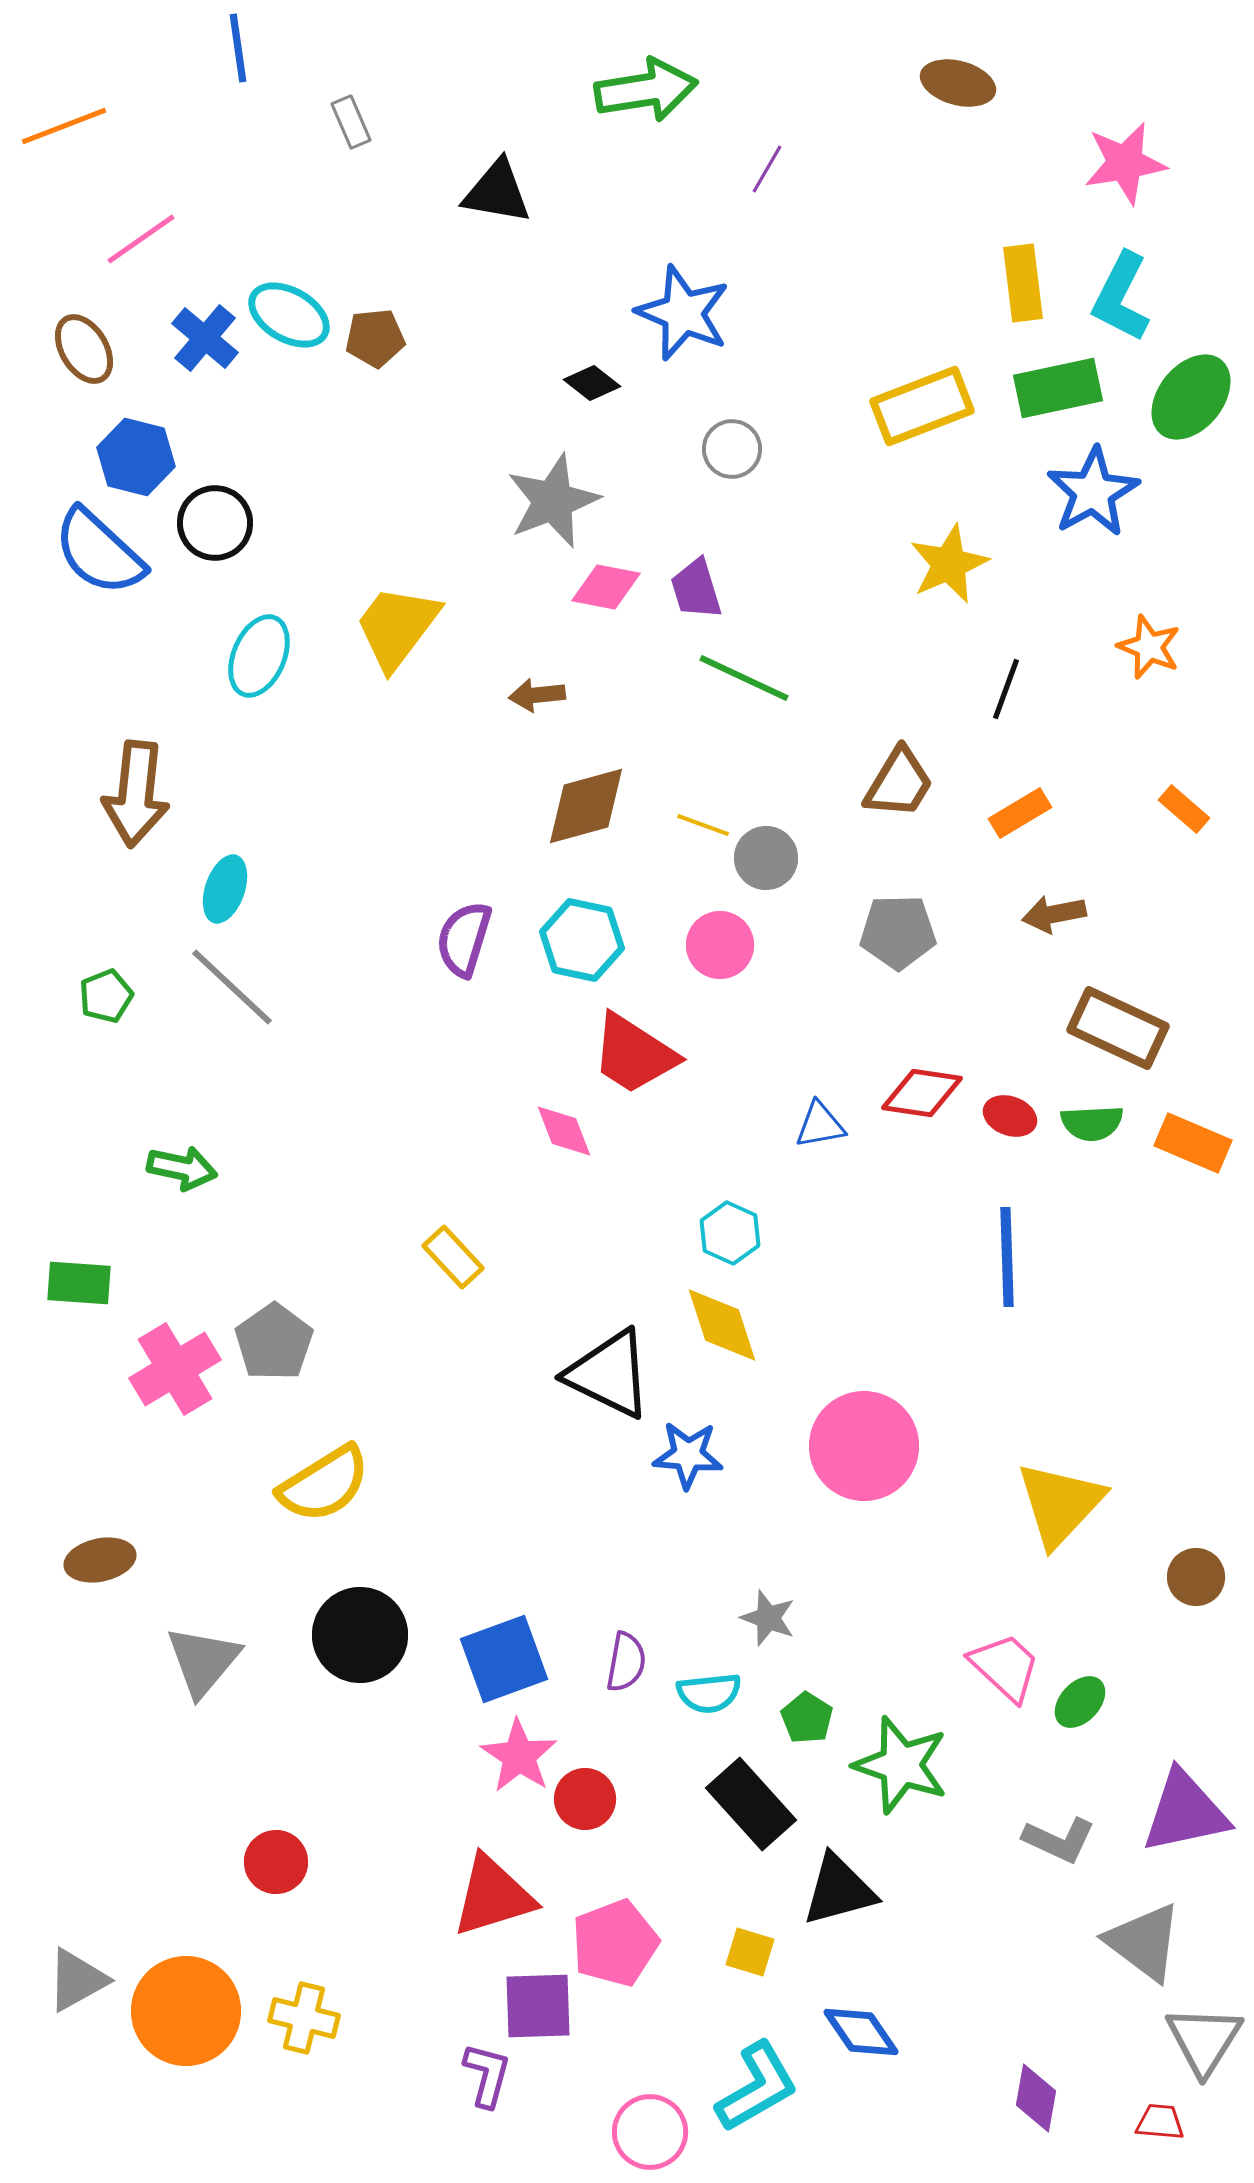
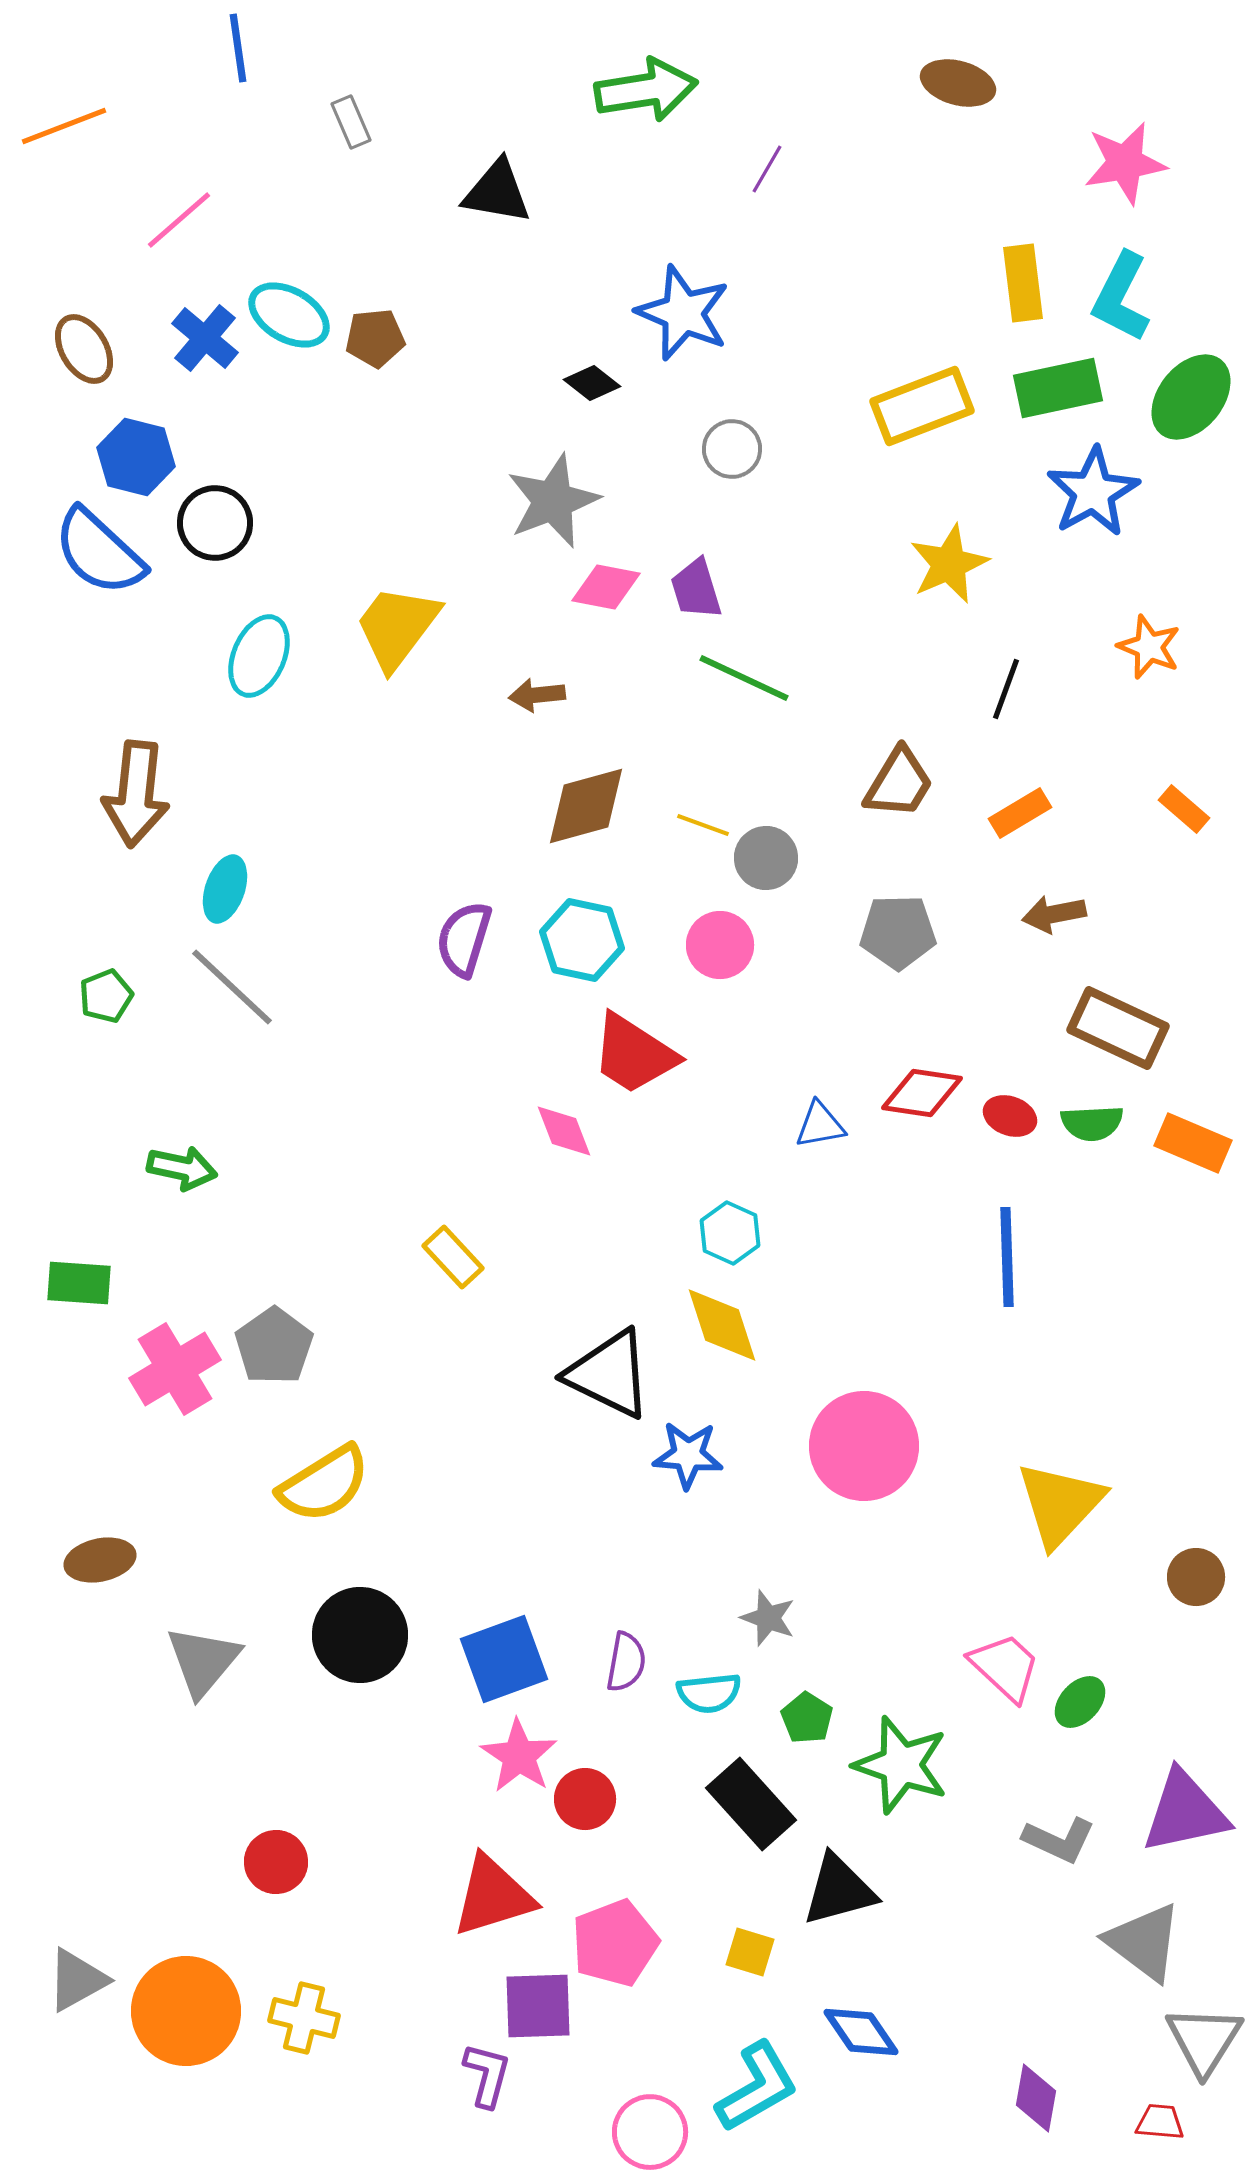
pink line at (141, 239): moved 38 px right, 19 px up; rotated 6 degrees counterclockwise
gray pentagon at (274, 1342): moved 4 px down
